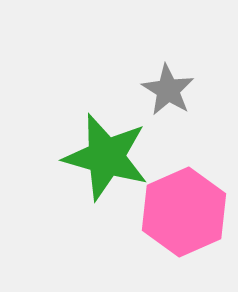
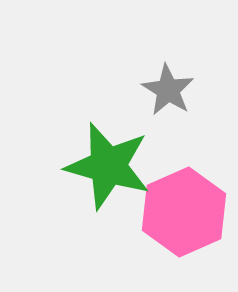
green star: moved 2 px right, 9 px down
